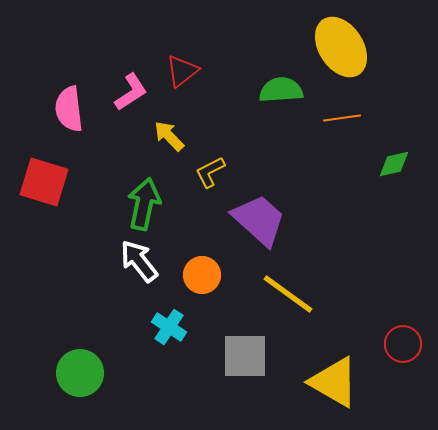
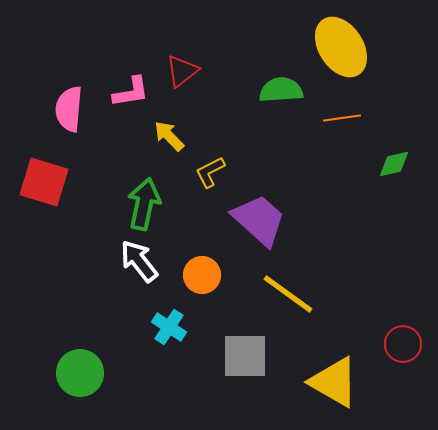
pink L-shape: rotated 24 degrees clockwise
pink semicircle: rotated 12 degrees clockwise
